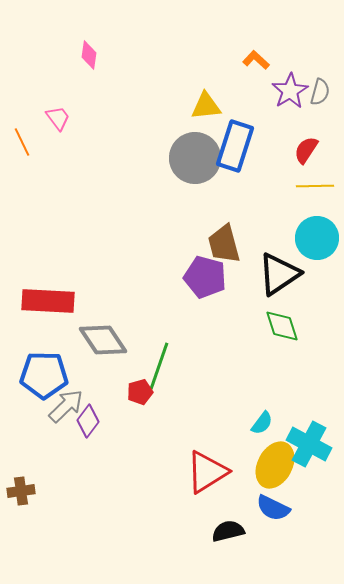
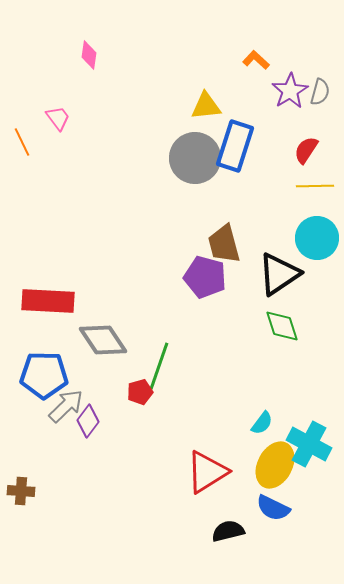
brown cross: rotated 12 degrees clockwise
